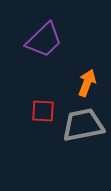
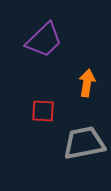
orange arrow: rotated 12 degrees counterclockwise
gray trapezoid: moved 1 px right, 18 px down
